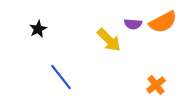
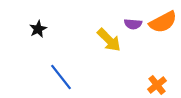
orange cross: moved 1 px right
